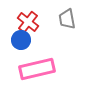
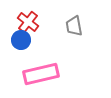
gray trapezoid: moved 7 px right, 7 px down
pink rectangle: moved 4 px right, 5 px down
